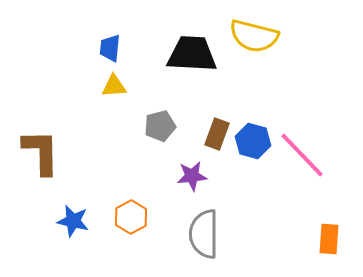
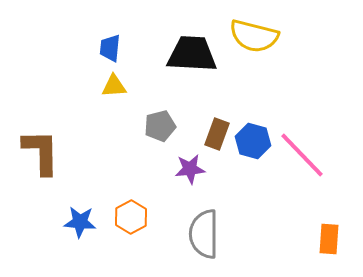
purple star: moved 2 px left, 7 px up
blue star: moved 7 px right, 1 px down; rotated 8 degrees counterclockwise
